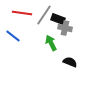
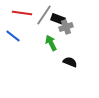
gray cross: moved 1 px right, 1 px up; rotated 32 degrees counterclockwise
